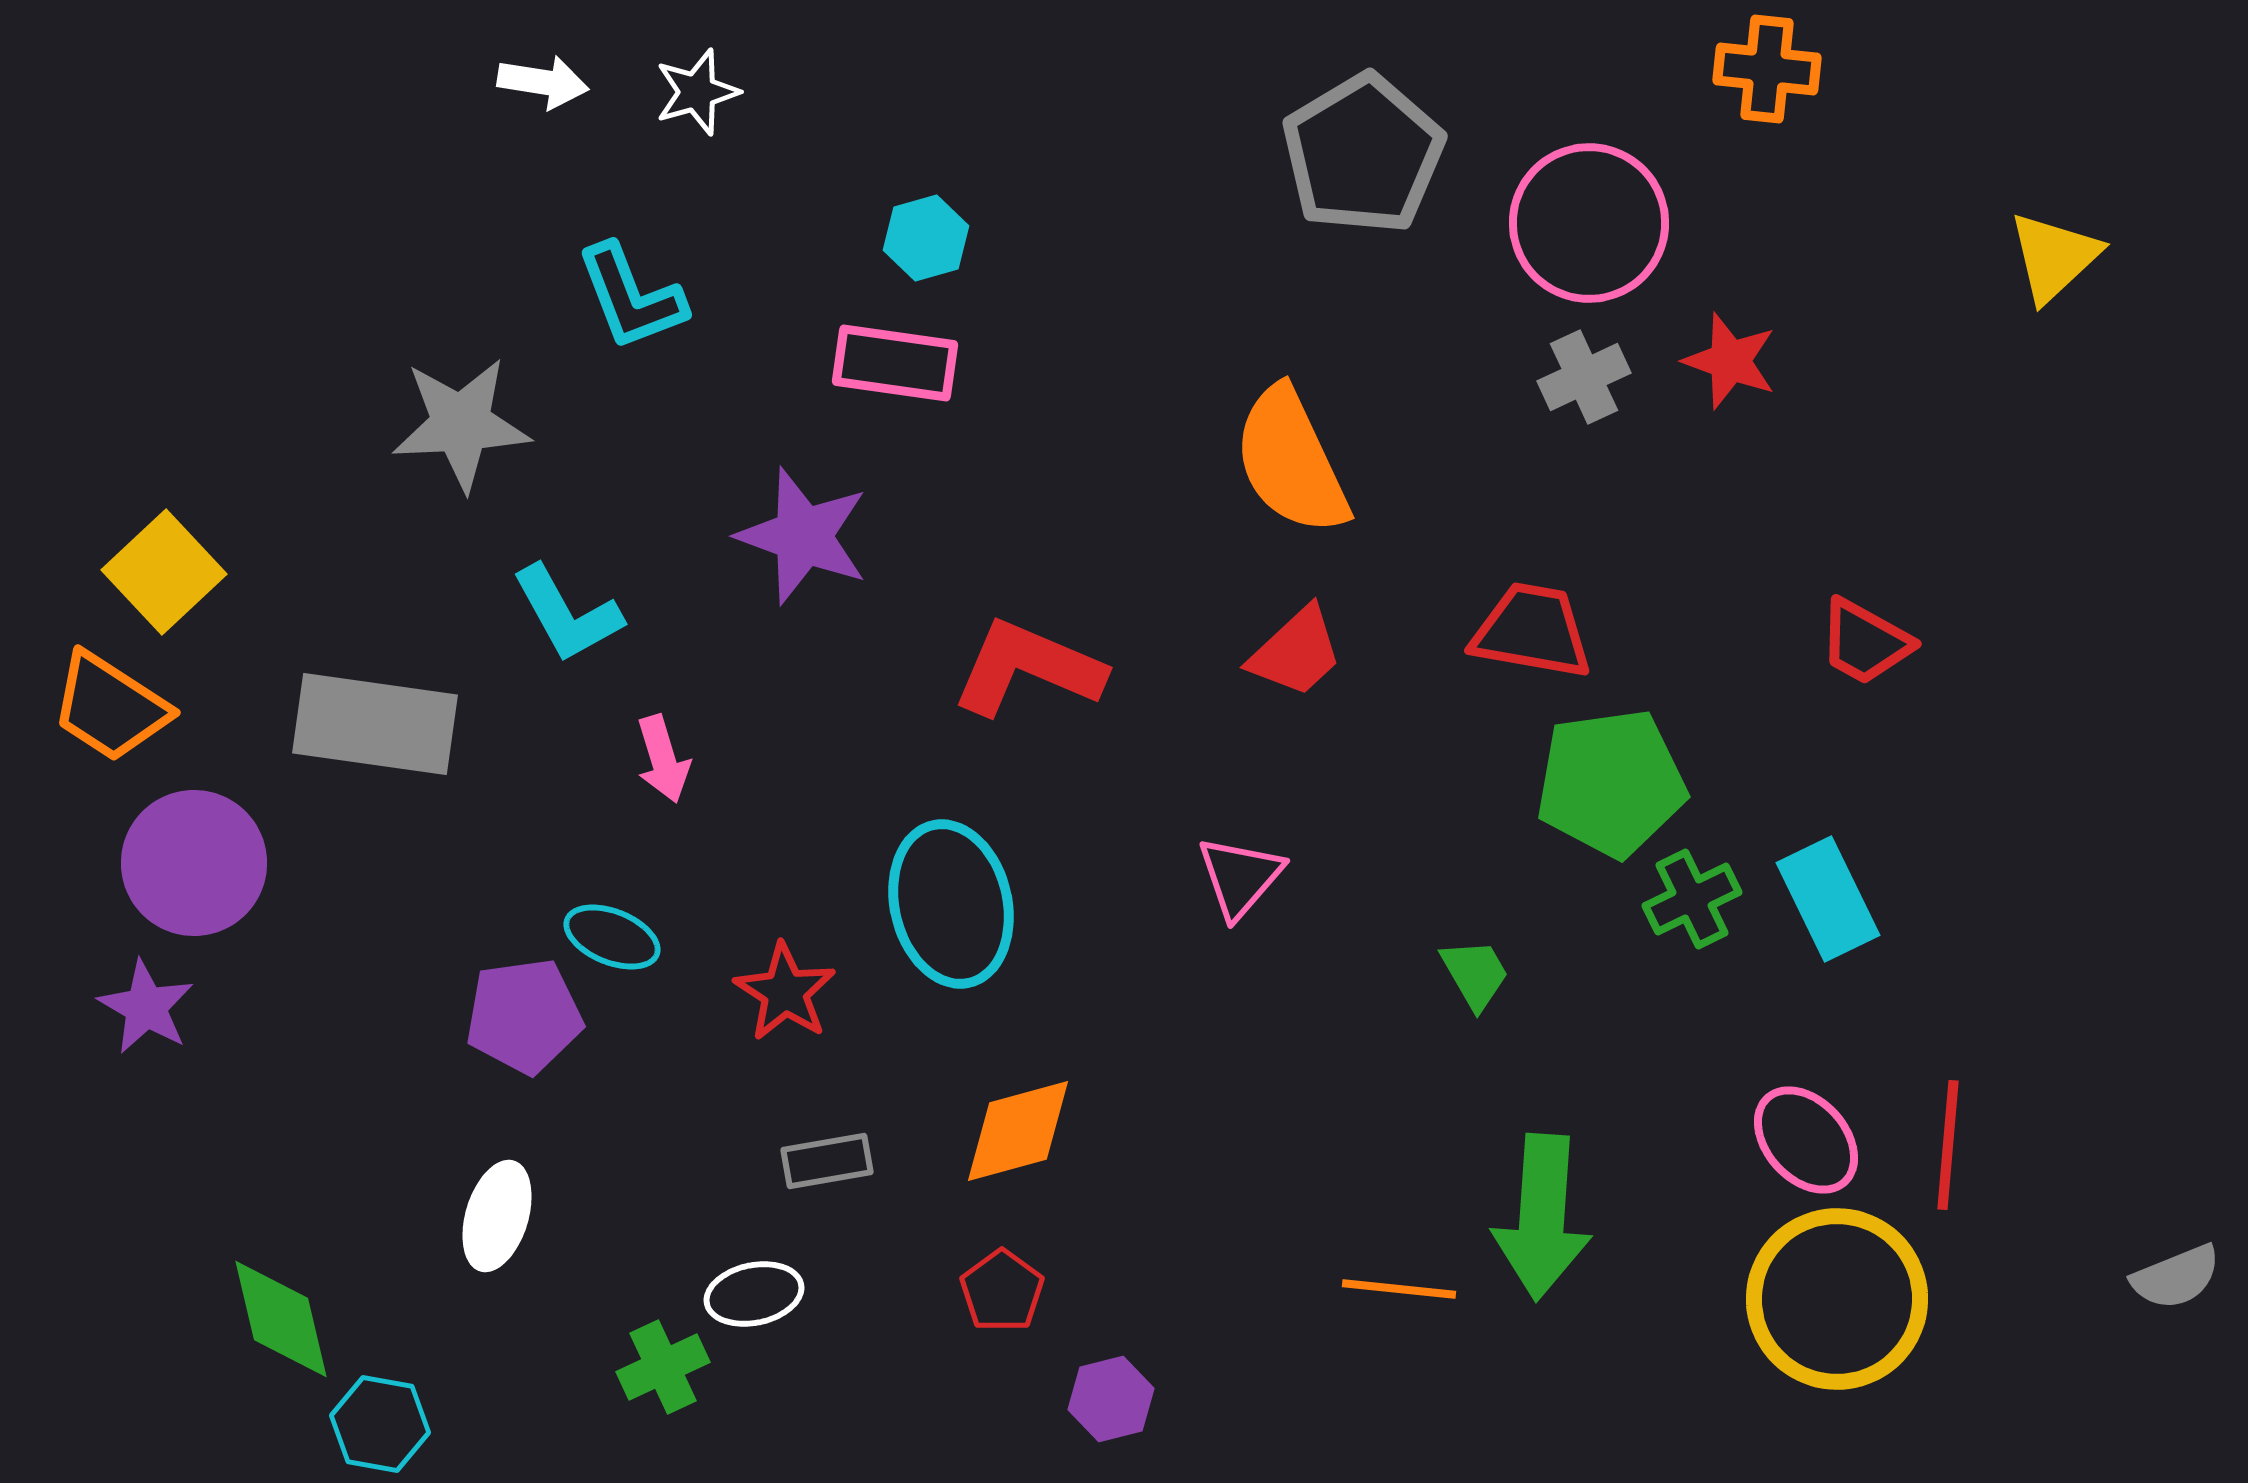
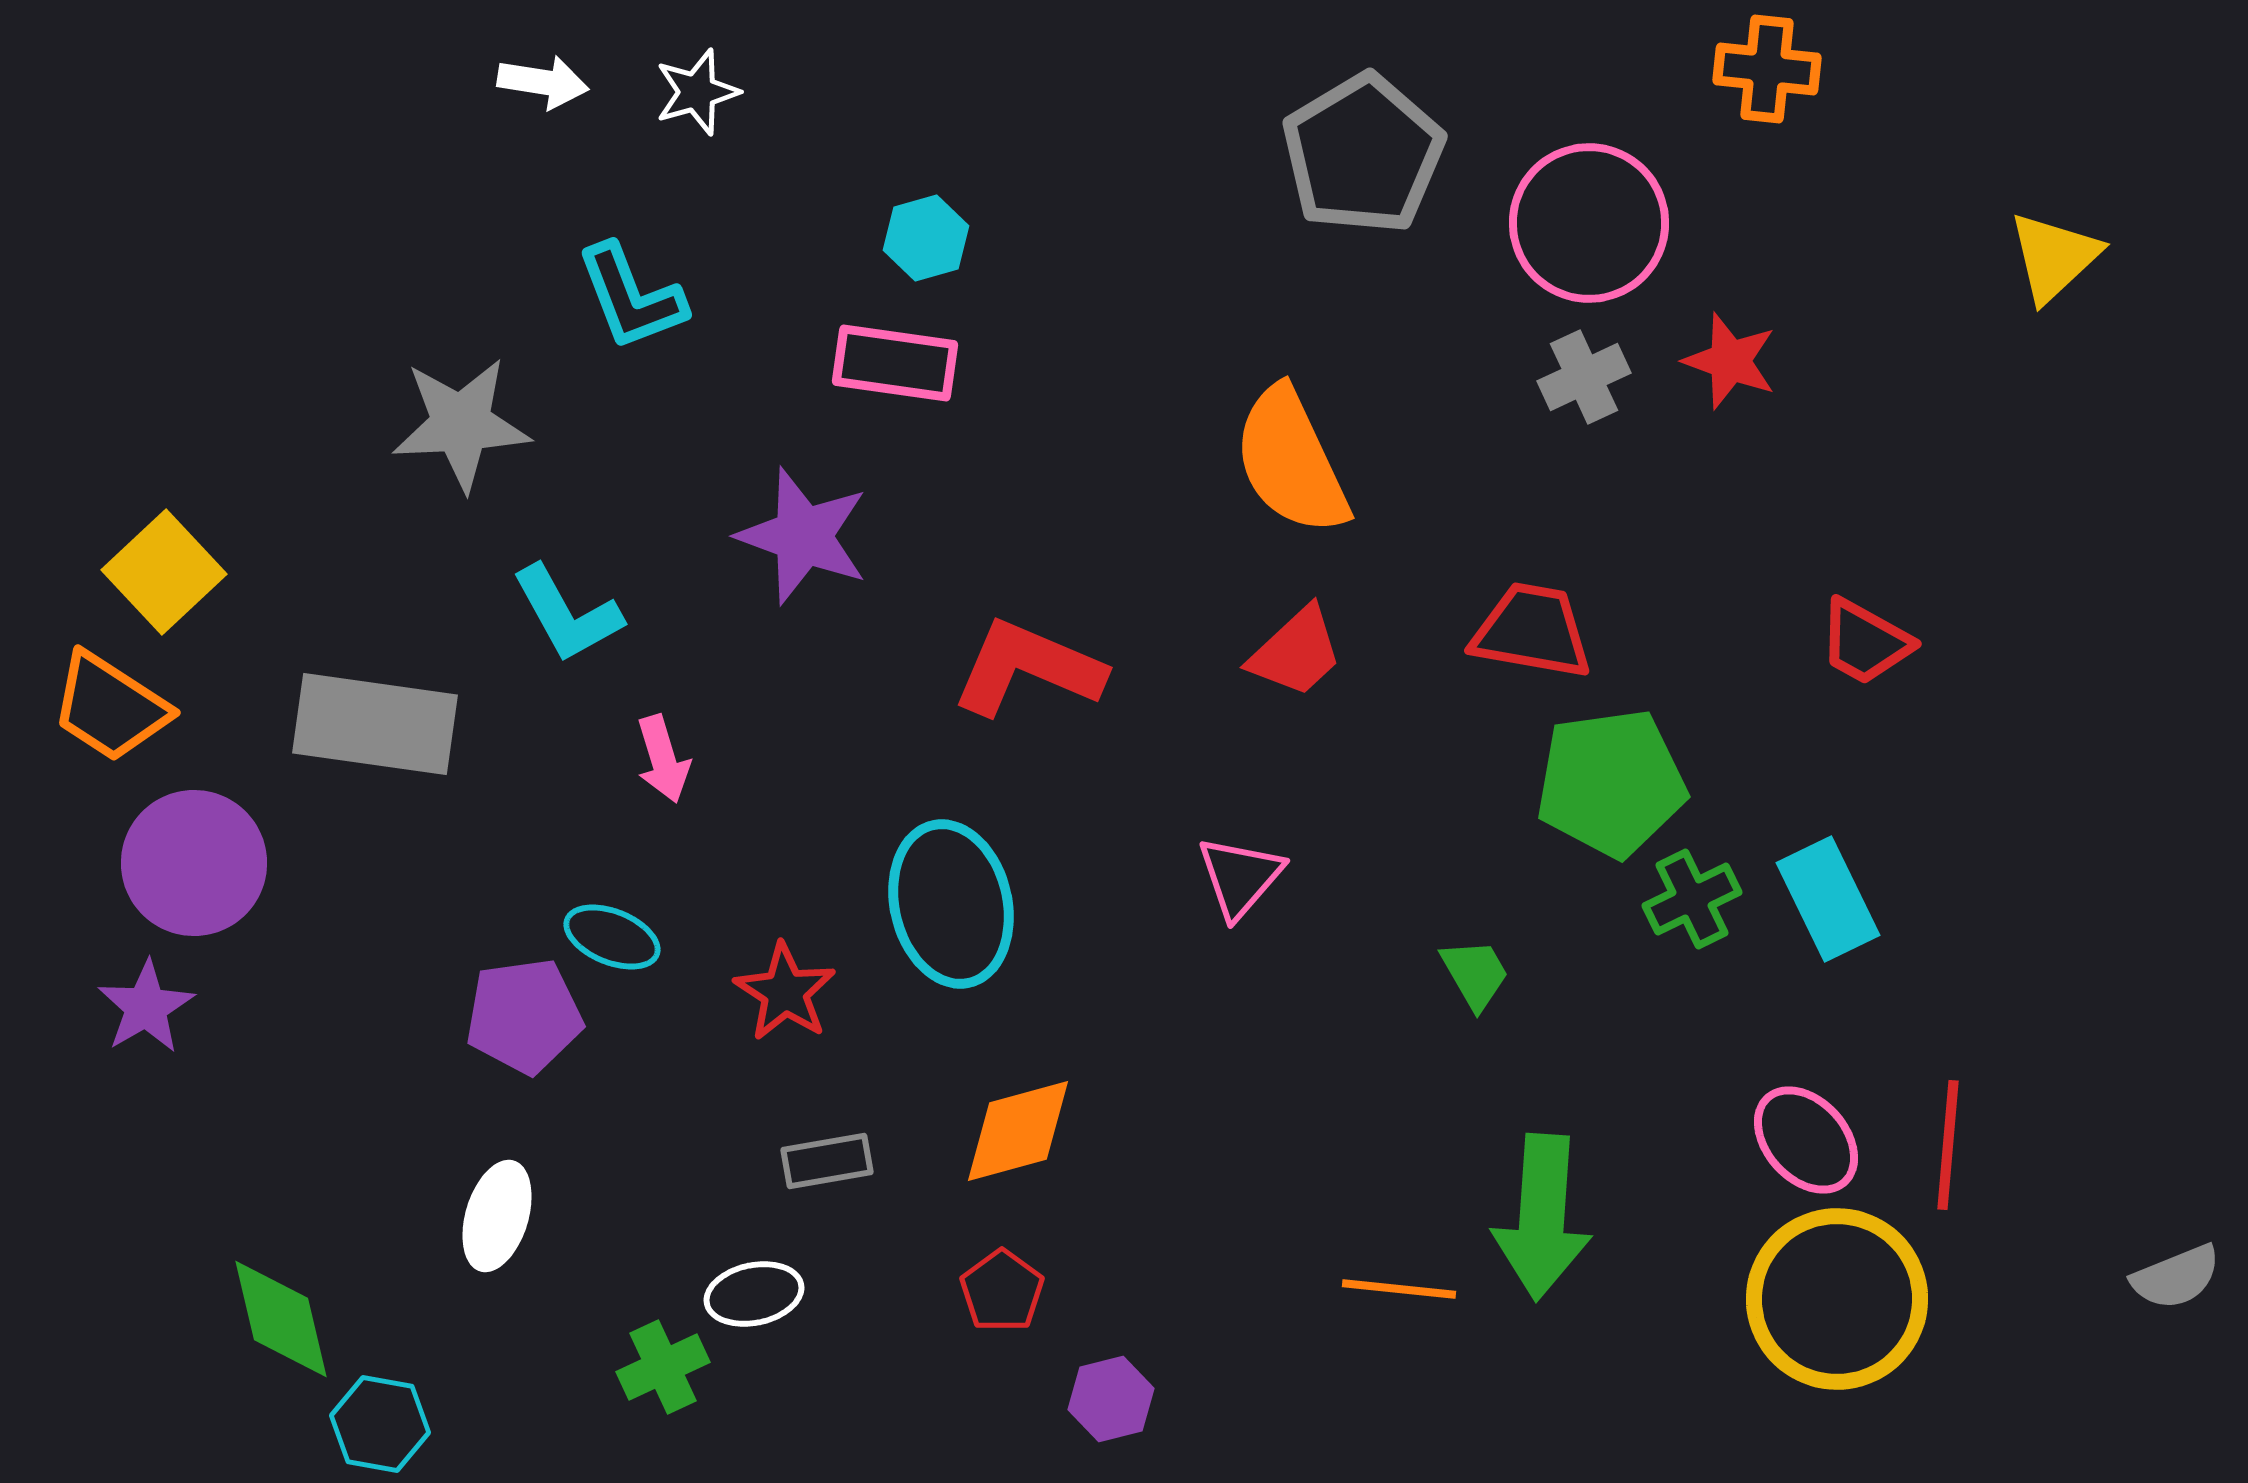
purple star at (146, 1007): rotated 12 degrees clockwise
